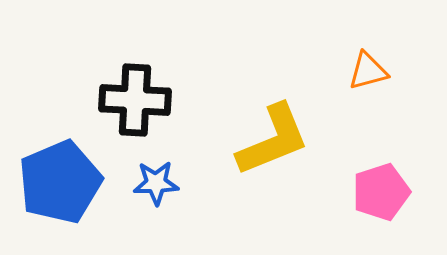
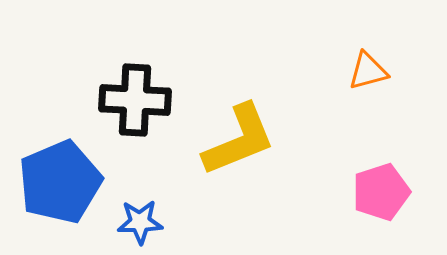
yellow L-shape: moved 34 px left
blue star: moved 16 px left, 39 px down
